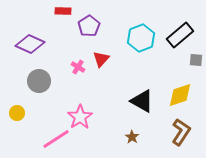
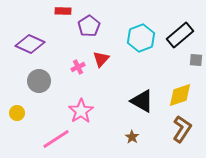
pink cross: rotated 32 degrees clockwise
pink star: moved 1 px right, 6 px up
brown L-shape: moved 1 px right, 3 px up
